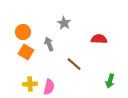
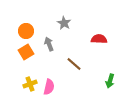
orange circle: moved 3 px right, 1 px up
orange square: rotated 28 degrees clockwise
yellow cross: rotated 16 degrees counterclockwise
